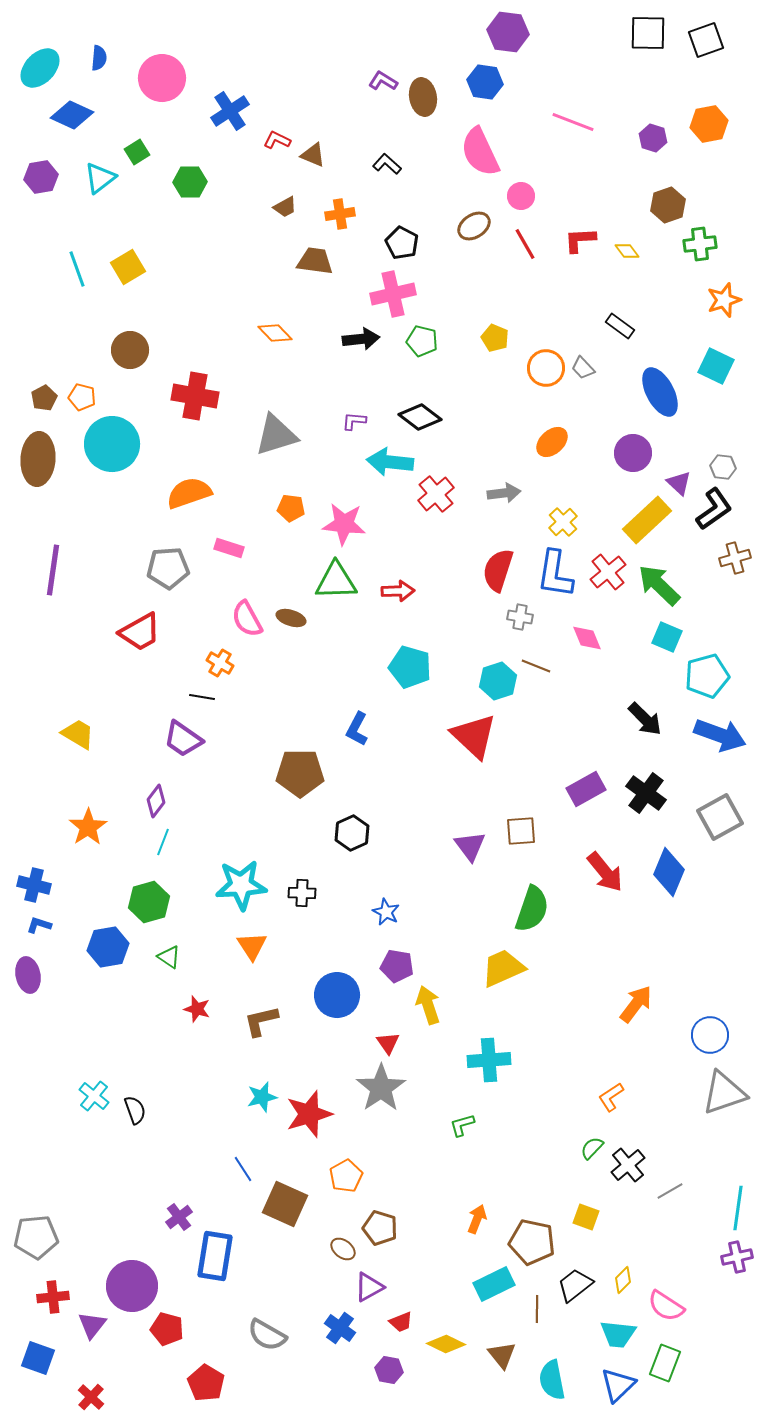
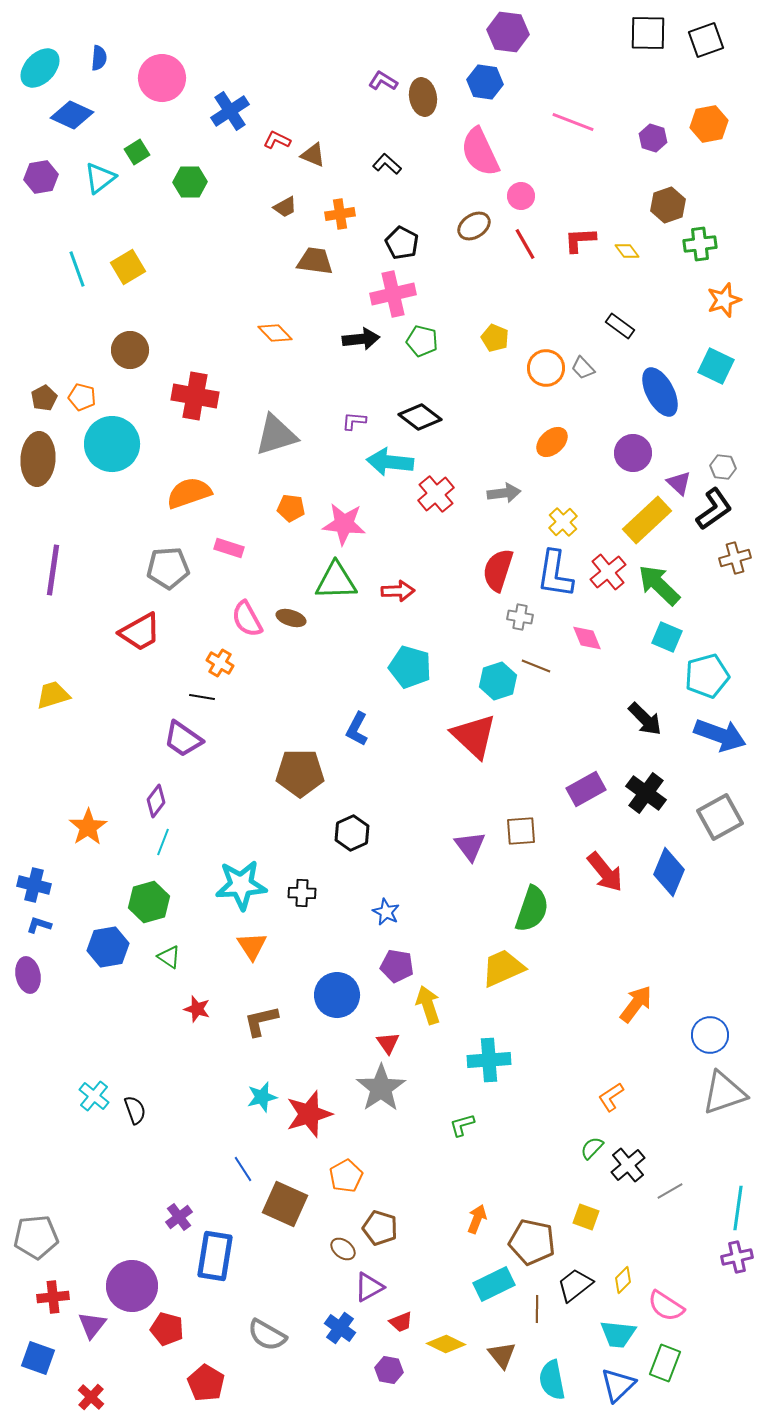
yellow trapezoid at (78, 734): moved 25 px left, 39 px up; rotated 48 degrees counterclockwise
